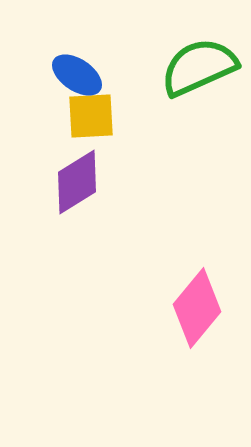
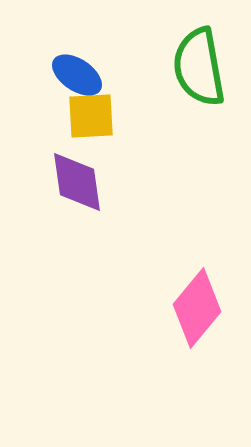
green semicircle: rotated 76 degrees counterclockwise
purple diamond: rotated 66 degrees counterclockwise
